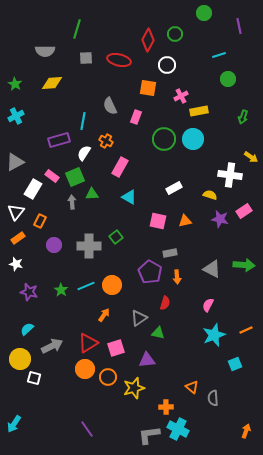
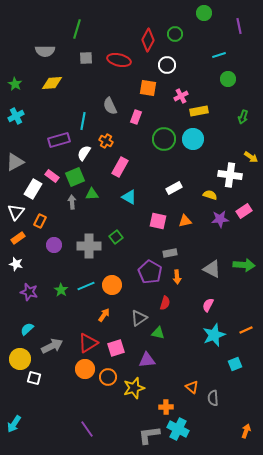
purple star at (220, 219): rotated 18 degrees counterclockwise
